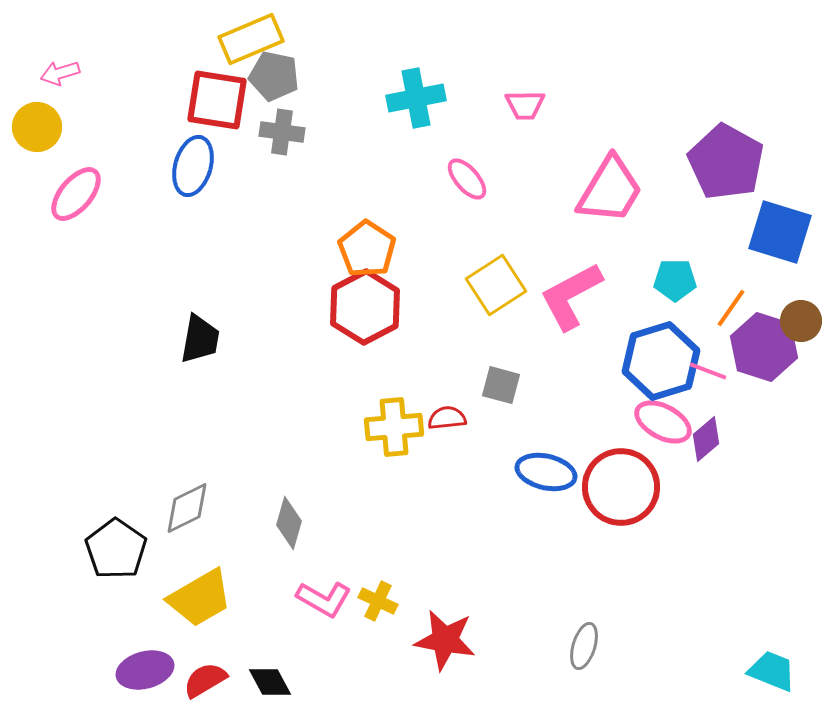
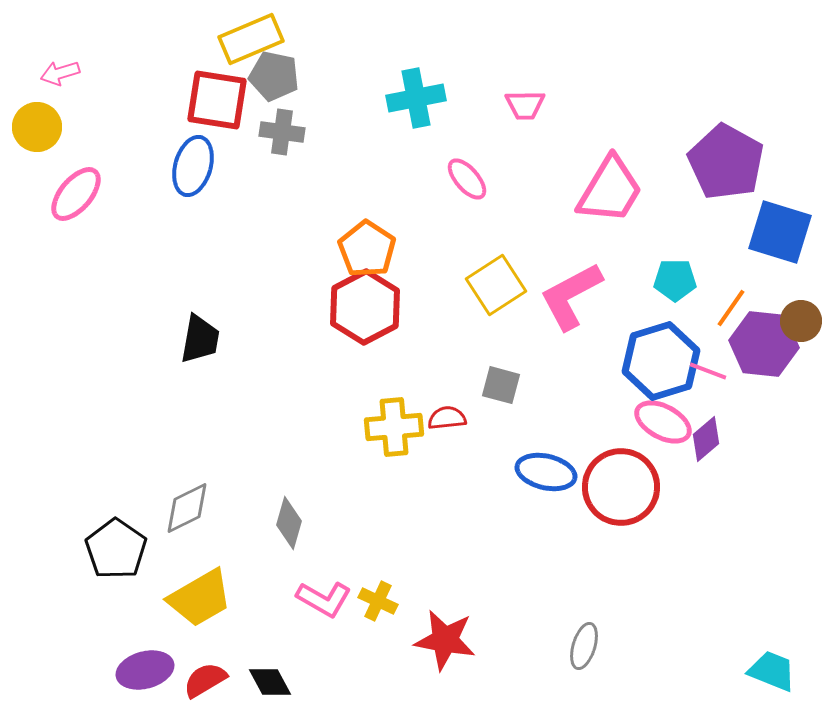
purple hexagon at (764, 347): moved 3 px up; rotated 12 degrees counterclockwise
